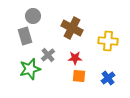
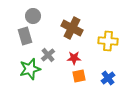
red star: moved 1 px left
orange square: rotated 16 degrees counterclockwise
